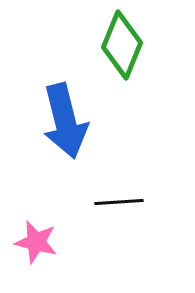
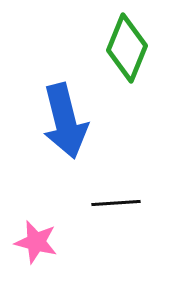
green diamond: moved 5 px right, 3 px down
black line: moved 3 px left, 1 px down
